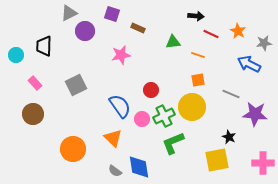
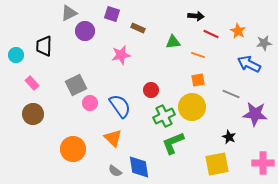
pink rectangle: moved 3 px left
pink circle: moved 52 px left, 16 px up
yellow square: moved 4 px down
